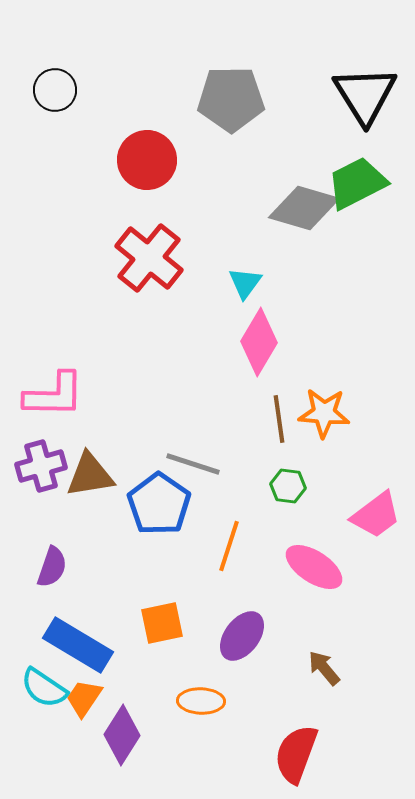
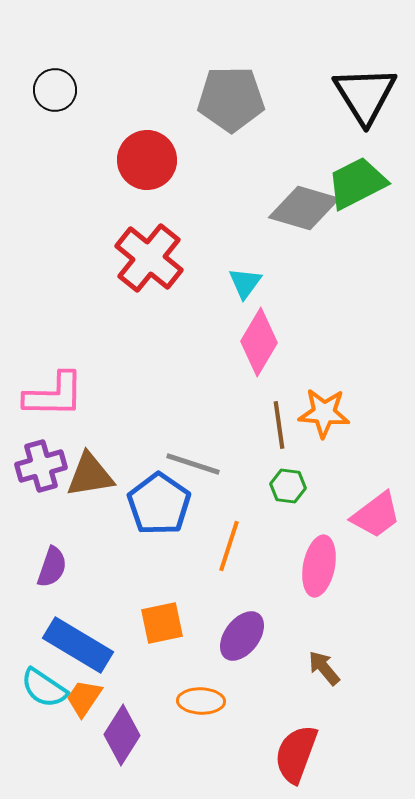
brown line: moved 6 px down
pink ellipse: moved 5 px right, 1 px up; rotated 68 degrees clockwise
